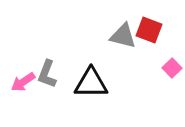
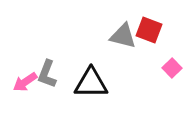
pink arrow: moved 2 px right
